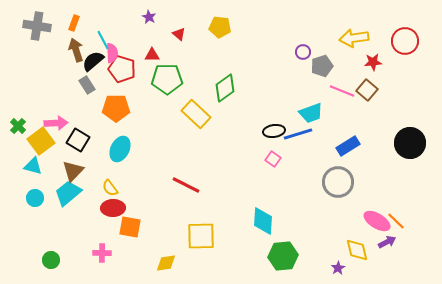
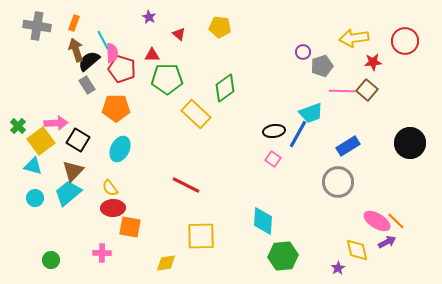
black semicircle at (93, 61): moved 4 px left
pink line at (342, 91): rotated 20 degrees counterclockwise
blue line at (298, 134): rotated 44 degrees counterclockwise
